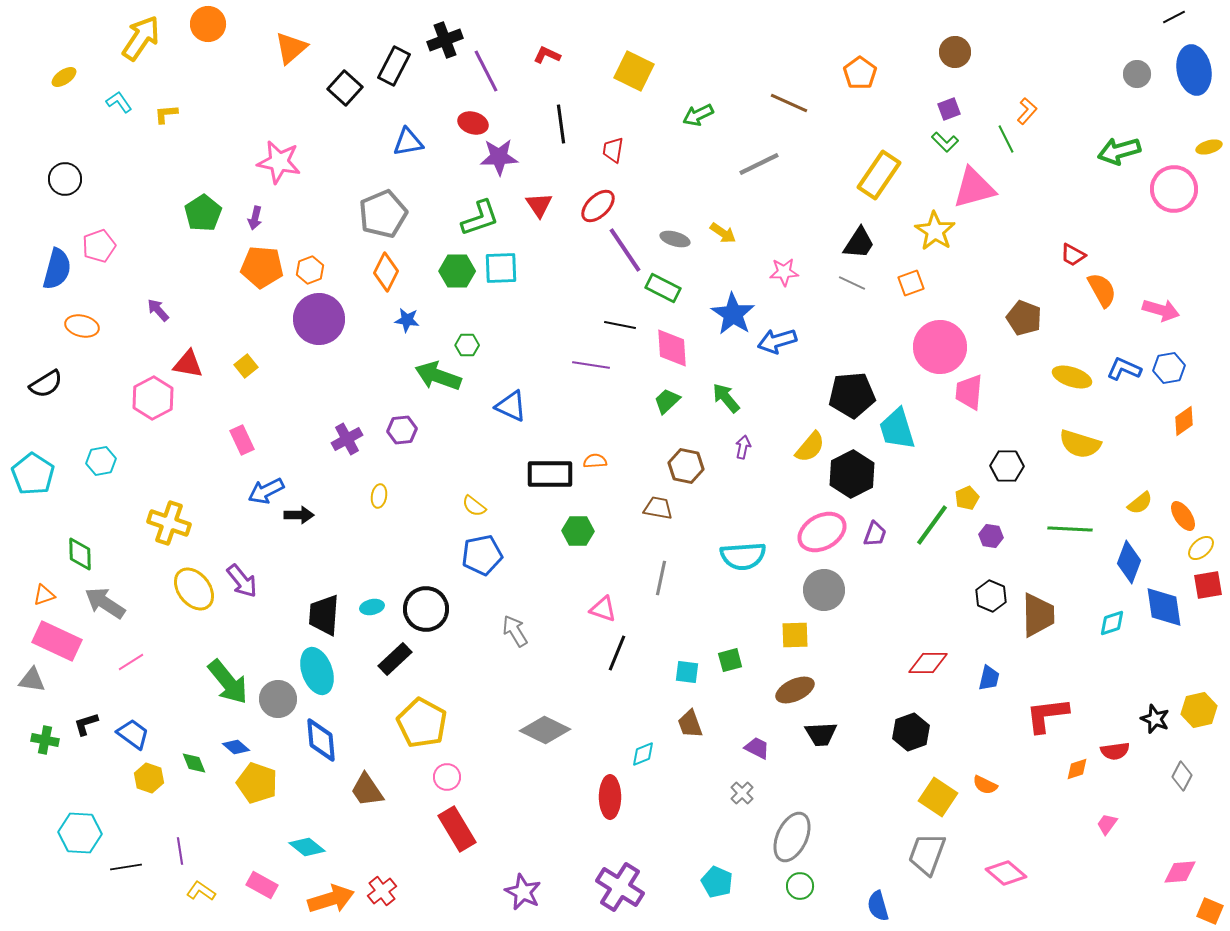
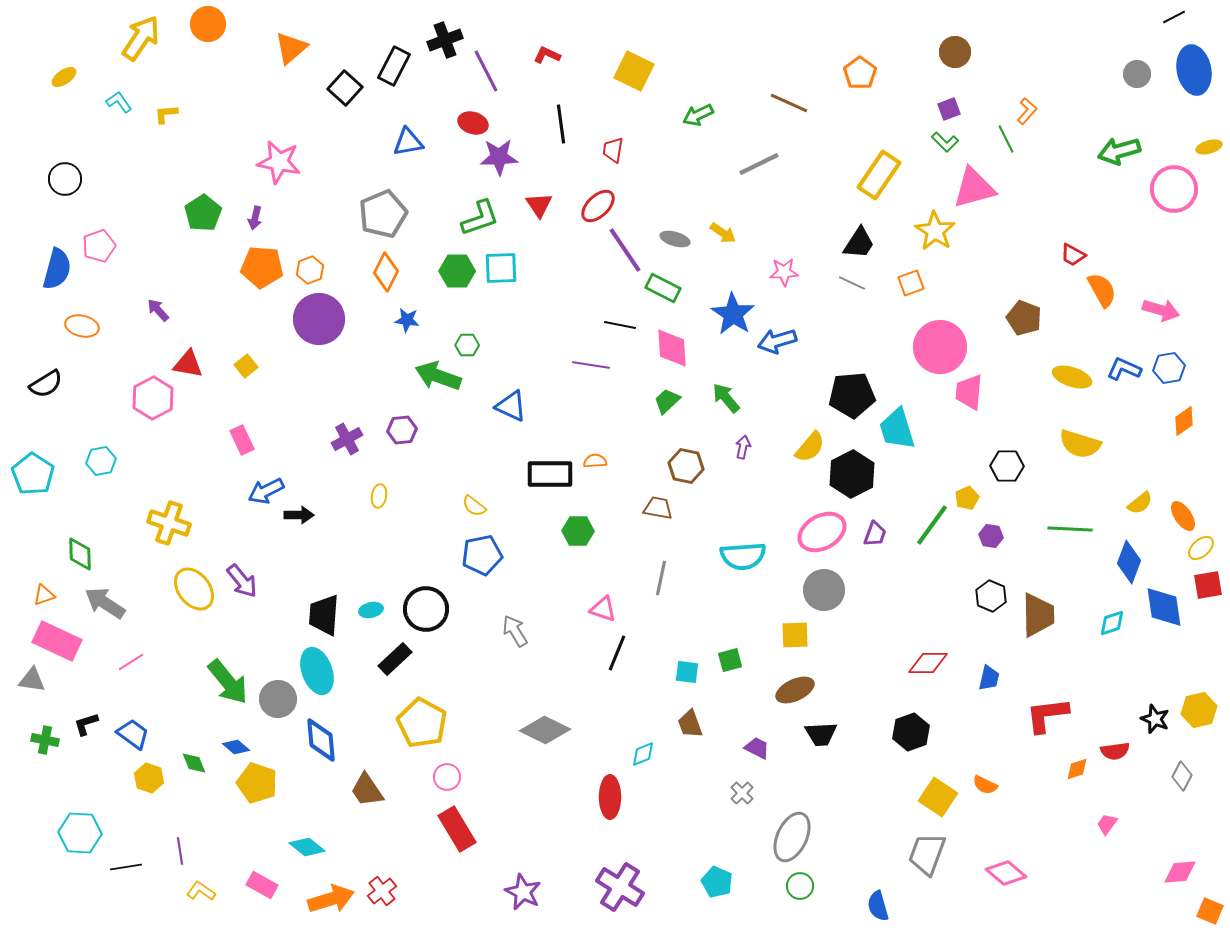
cyan ellipse at (372, 607): moved 1 px left, 3 px down
